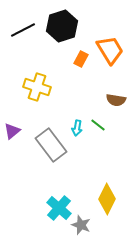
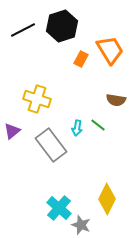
yellow cross: moved 12 px down
